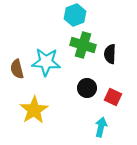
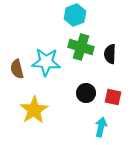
green cross: moved 2 px left, 2 px down
black circle: moved 1 px left, 5 px down
red square: rotated 12 degrees counterclockwise
